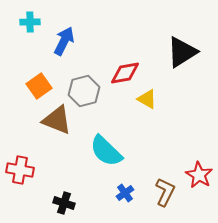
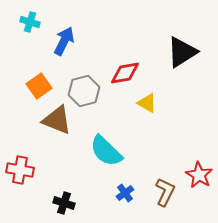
cyan cross: rotated 18 degrees clockwise
yellow triangle: moved 4 px down
